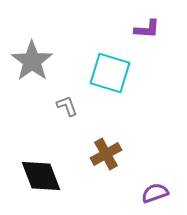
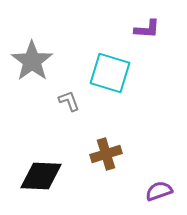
gray L-shape: moved 2 px right, 5 px up
brown cross: rotated 12 degrees clockwise
black diamond: rotated 66 degrees counterclockwise
purple semicircle: moved 4 px right, 2 px up
